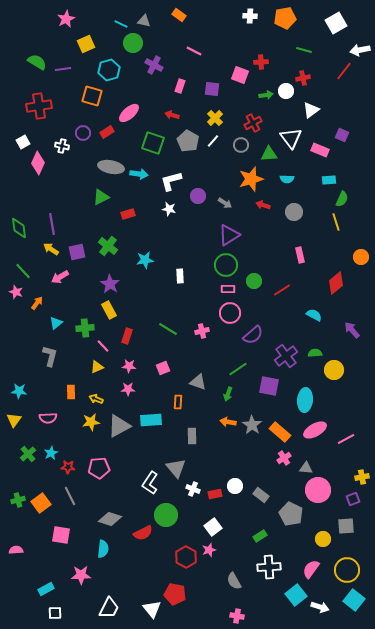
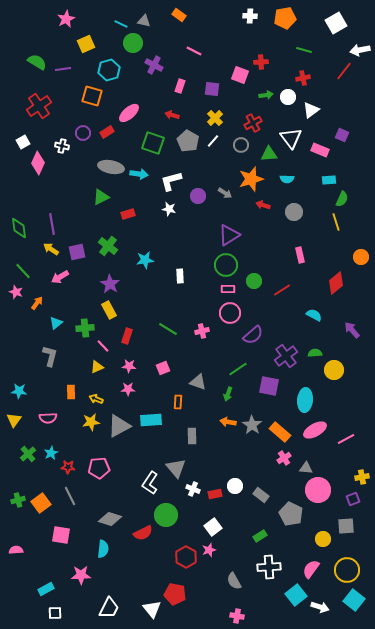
white circle at (286, 91): moved 2 px right, 6 px down
red cross at (39, 106): rotated 25 degrees counterclockwise
gray arrow at (225, 203): moved 10 px up
